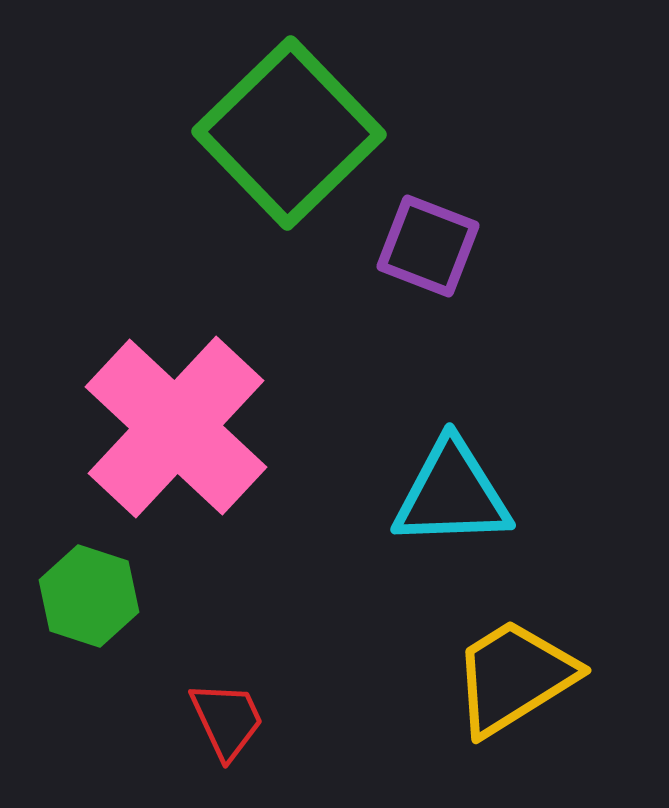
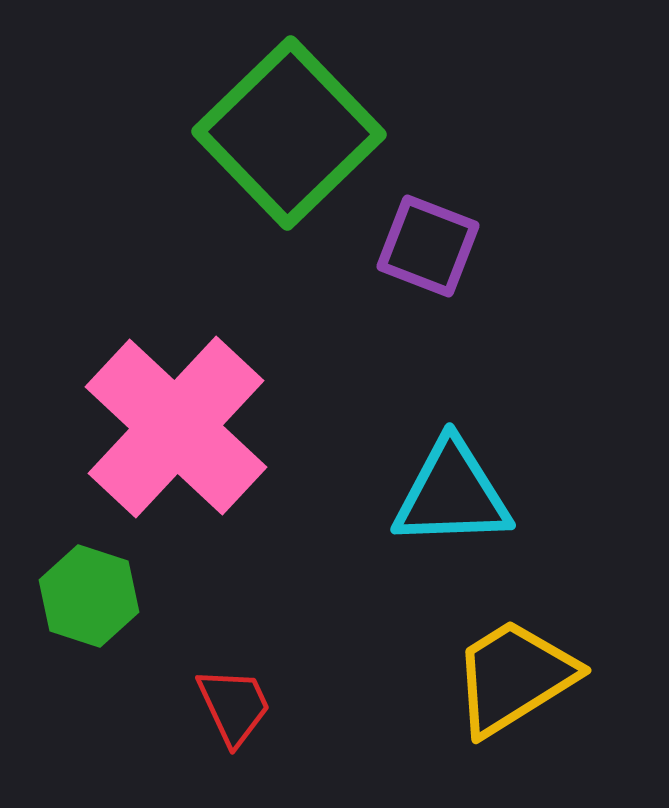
red trapezoid: moved 7 px right, 14 px up
